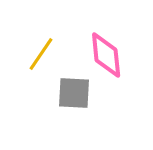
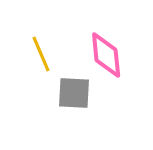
yellow line: rotated 57 degrees counterclockwise
